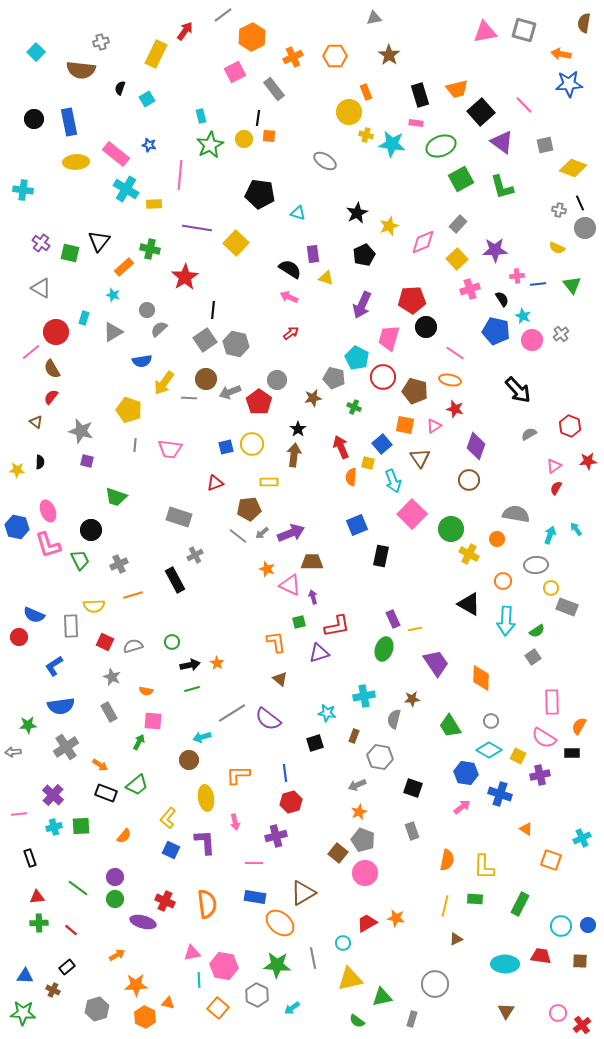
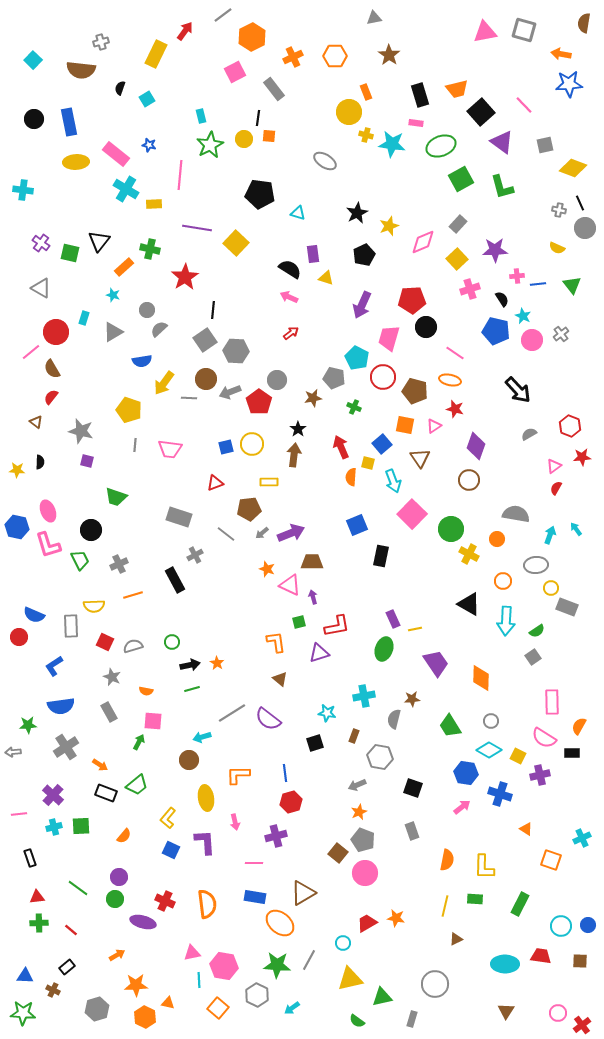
cyan square at (36, 52): moved 3 px left, 8 px down
gray hexagon at (236, 344): moved 7 px down; rotated 10 degrees counterclockwise
red star at (588, 461): moved 6 px left, 4 px up
gray line at (238, 536): moved 12 px left, 2 px up
purple circle at (115, 877): moved 4 px right
gray line at (313, 958): moved 4 px left, 2 px down; rotated 40 degrees clockwise
